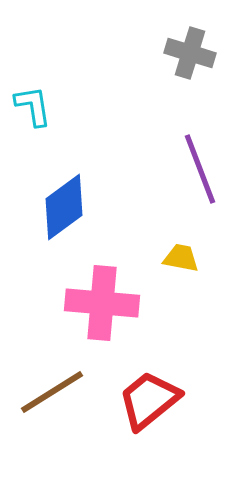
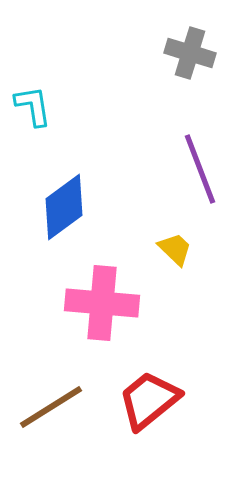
yellow trapezoid: moved 6 px left, 9 px up; rotated 33 degrees clockwise
brown line: moved 1 px left, 15 px down
